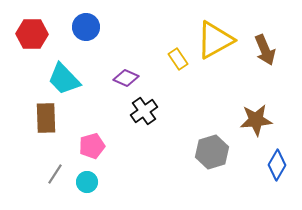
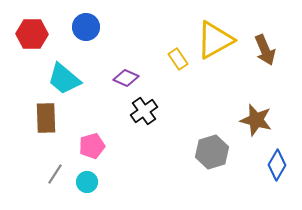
cyan trapezoid: rotated 6 degrees counterclockwise
brown star: rotated 20 degrees clockwise
